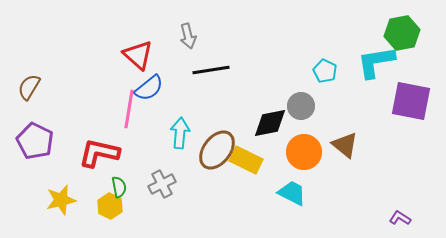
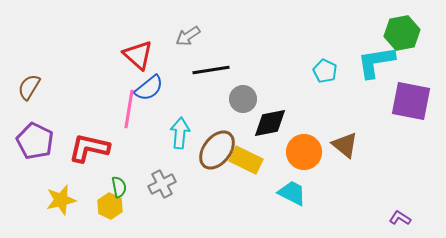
gray arrow: rotated 70 degrees clockwise
gray circle: moved 58 px left, 7 px up
red L-shape: moved 10 px left, 5 px up
